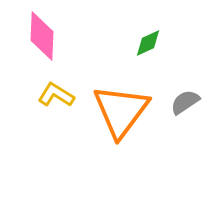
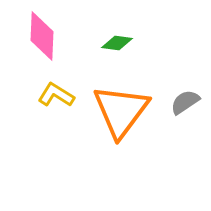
green diamond: moved 31 px left; rotated 32 degrees clockwise
